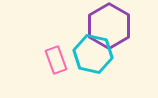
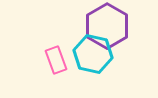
purple hexagon: moved 2 px left
